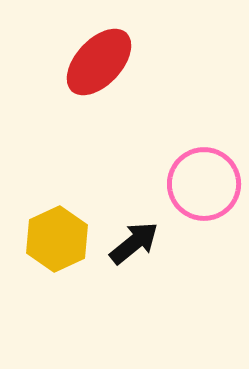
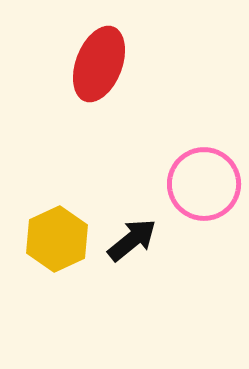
red ellipse: moved 2 px down; rotated 22 degrees counterclockwise
black arrow: moved 2 px left, 3 px up
